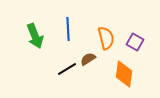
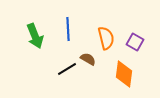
brown semicircle: rotated 63 degrees clockwise
